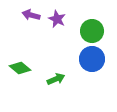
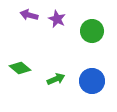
purple arrow: moved 2 px left
blue circle: moved 22 px down
